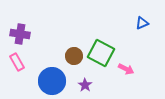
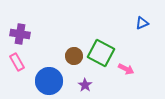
blue circle: moved 3 px left
